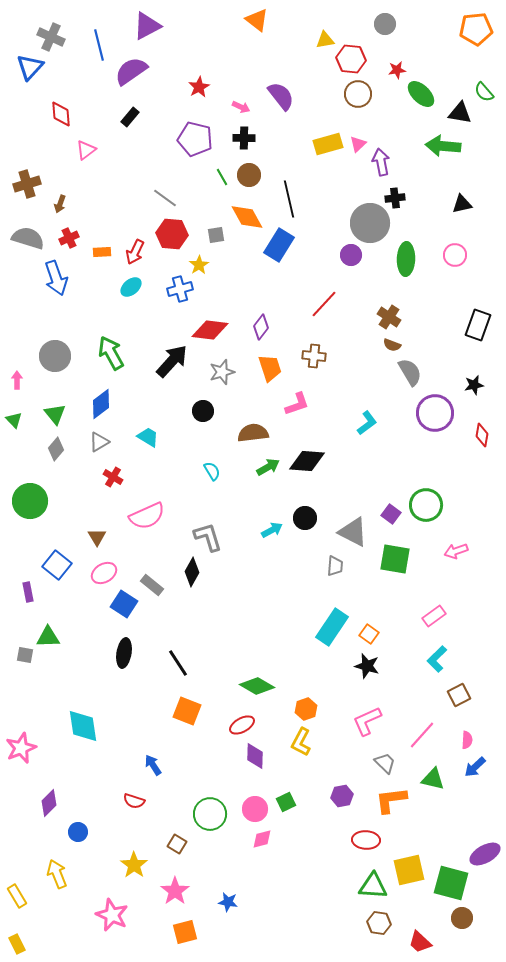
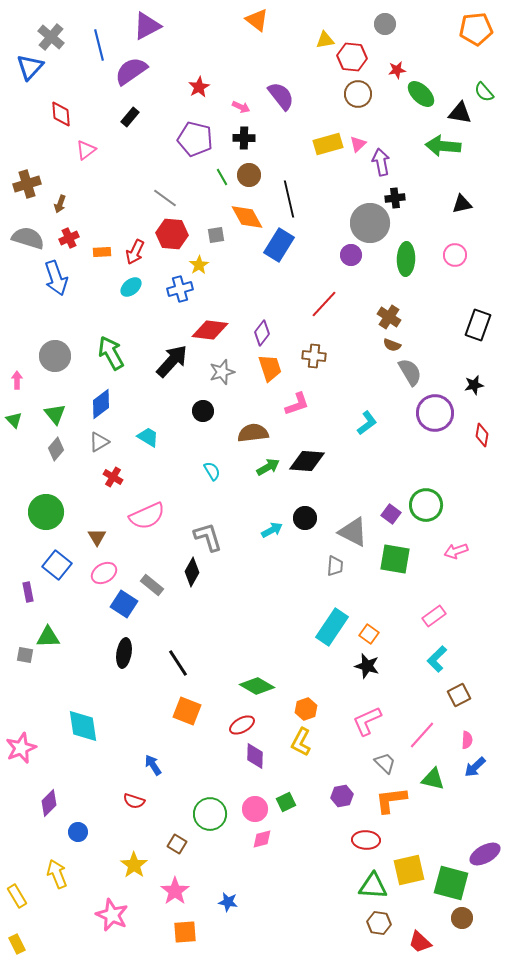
gray cross at (51, 37): rotated 16 degrees clockwise
red hexagon at (351, 59): moved 1 px right, 2 px up
purple diamond at (261, 327): moved 1 px right, 6 px down
green circle at (30, 501): moved 16 px right, 11 px down
orange square at (185, 932): rotated 10 degrees clockwise
